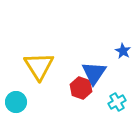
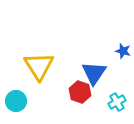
blue star: rotated 14 degrees counterclockwise
red hexagon: moved 1 px left, 4 px down
cyan circle: moved 1 px up
